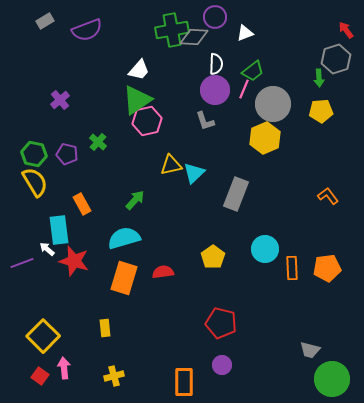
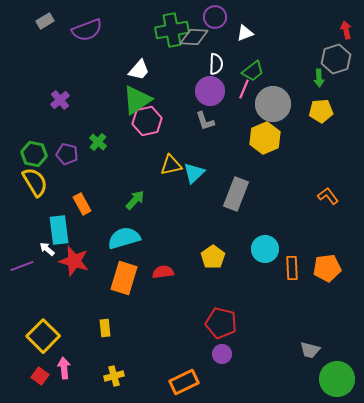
red arrow at (346, 30): rotated 24 degrees clockwise
purple circle at (215, 90): moved 5 px left, 1 px down
purple line at (22, 263): moved 3 px down
purple circle at (222, 365): moved 11 px up
green circle at (332, 379): moved 5 px right
orange rectangle at (184, 382): rotated 64 degrees clockwise
